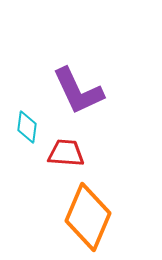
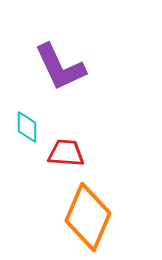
purple L-shape: moved 18 px left, 24 px up
cyan diamond: rotated 8 degrees counterclockwise
